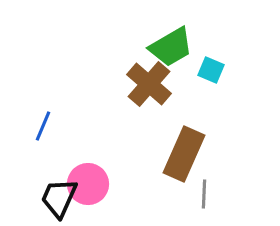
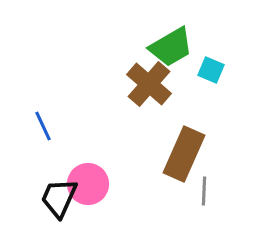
blue line: rotated 48 degrees counterclockwise
gray line: moved 3 px up
